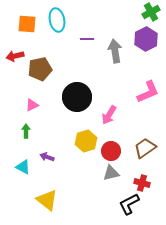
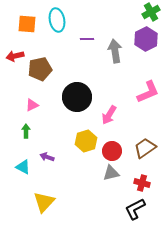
red circle: moved 1 px right
yellow triangle: moved 3 px left, 2 px down; rotated 35 degrees clockwise
black L-shape: moved 6 px right, 5 px down
